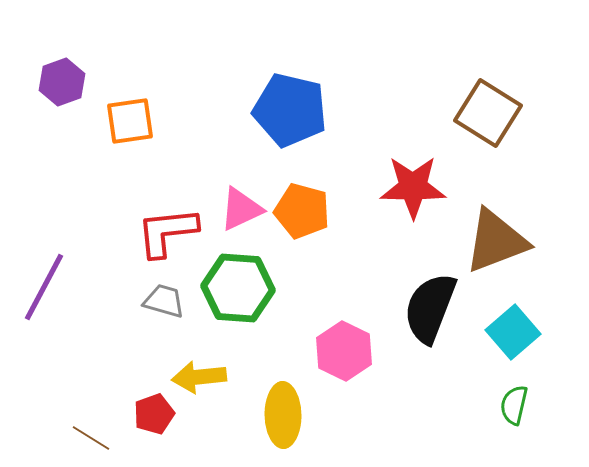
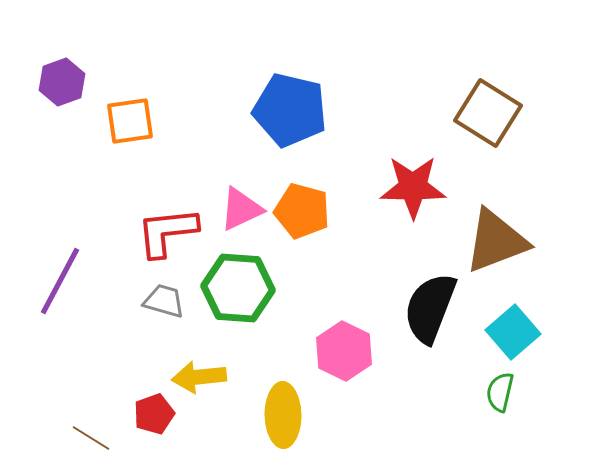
purple line: moved 16 px right, 6 px up
green semicircle: moved 14 px left, 13 px up
